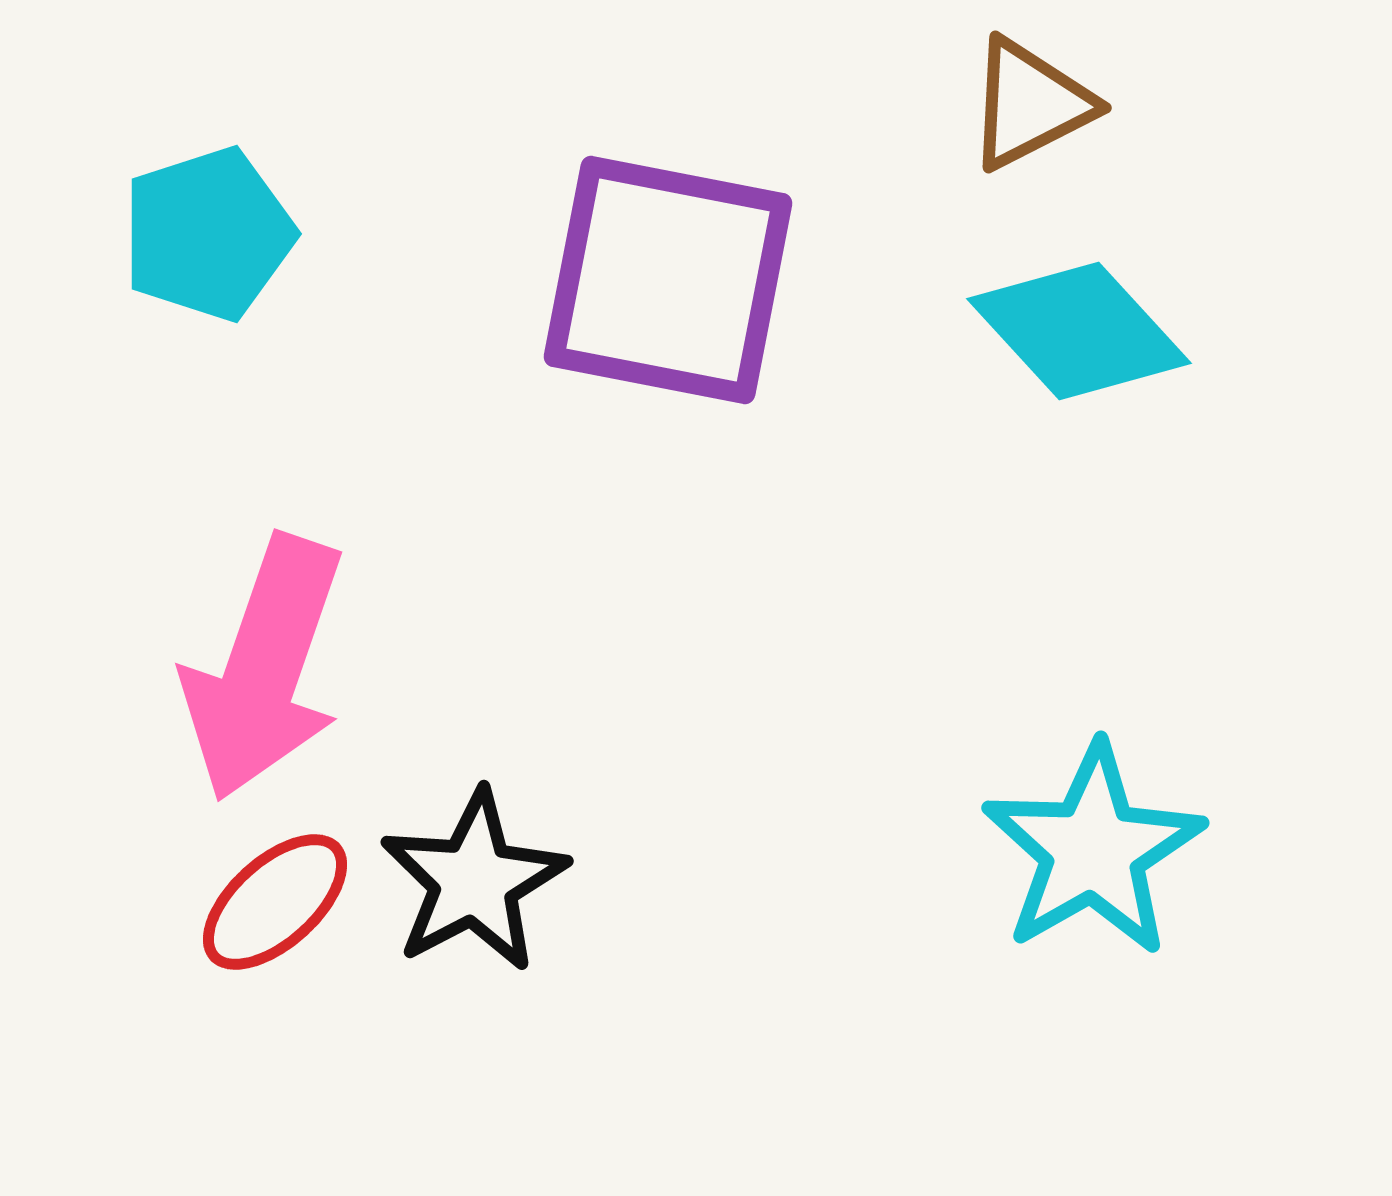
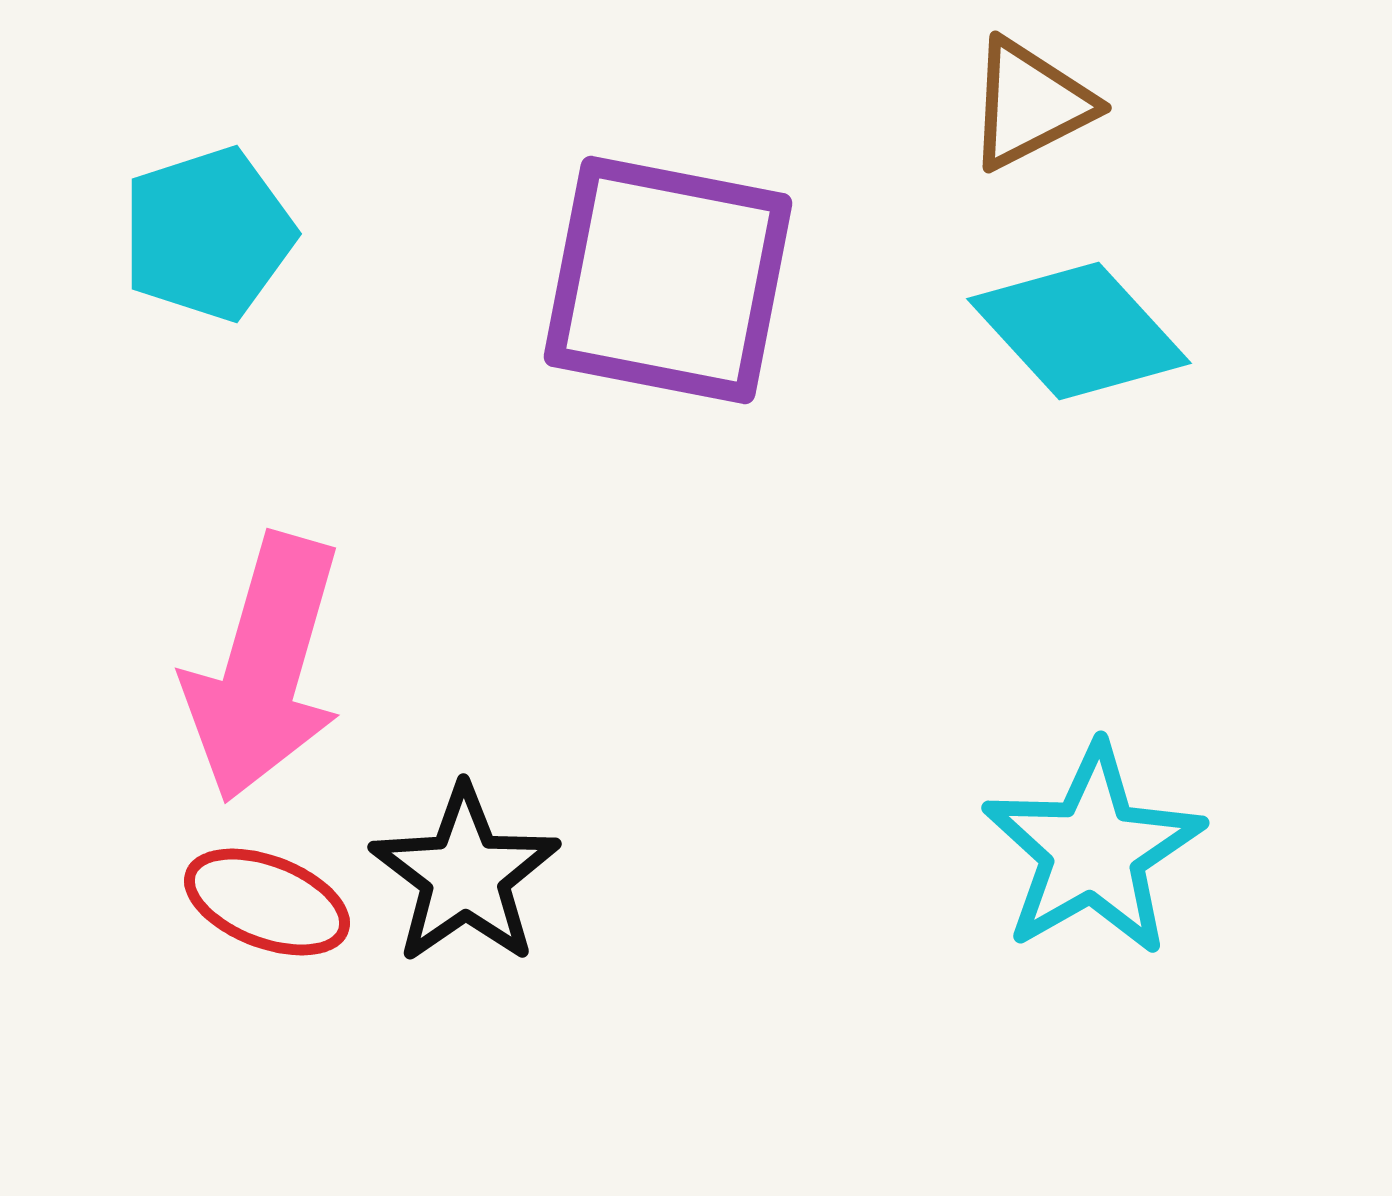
pink arrow: rotated 3 degrees counterclockwise
black star: moved 9 px left, 6 px up; rotated 7 degrees counterclockwise
red ellipse: moved 8 px left; rotated 63 degrees clockwise
